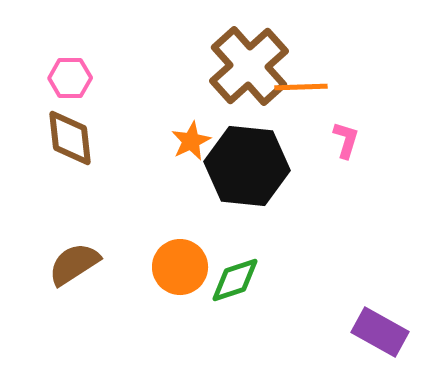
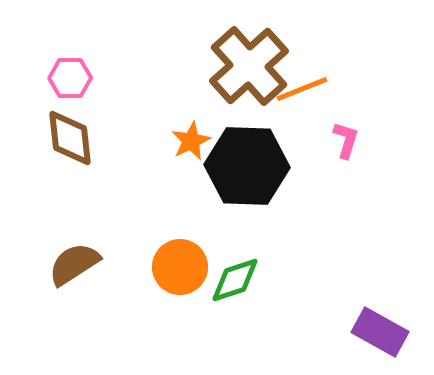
orange line: moved 1 px right, 2 px down; rotated 20 degrees counterclockwise
black hexagon: rotated 4 degrees counterclockwise
